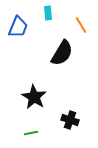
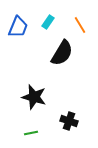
cyan rectangle: moved 9 px down; rotated 40 degrees clockwise
orange line: moved 1 px left
black star: rotated 15 degrees counterclockwise
black cross: moved 1 px left, 1 px down
